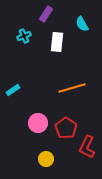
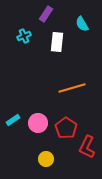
cyan rectangle: moved 30 px down
